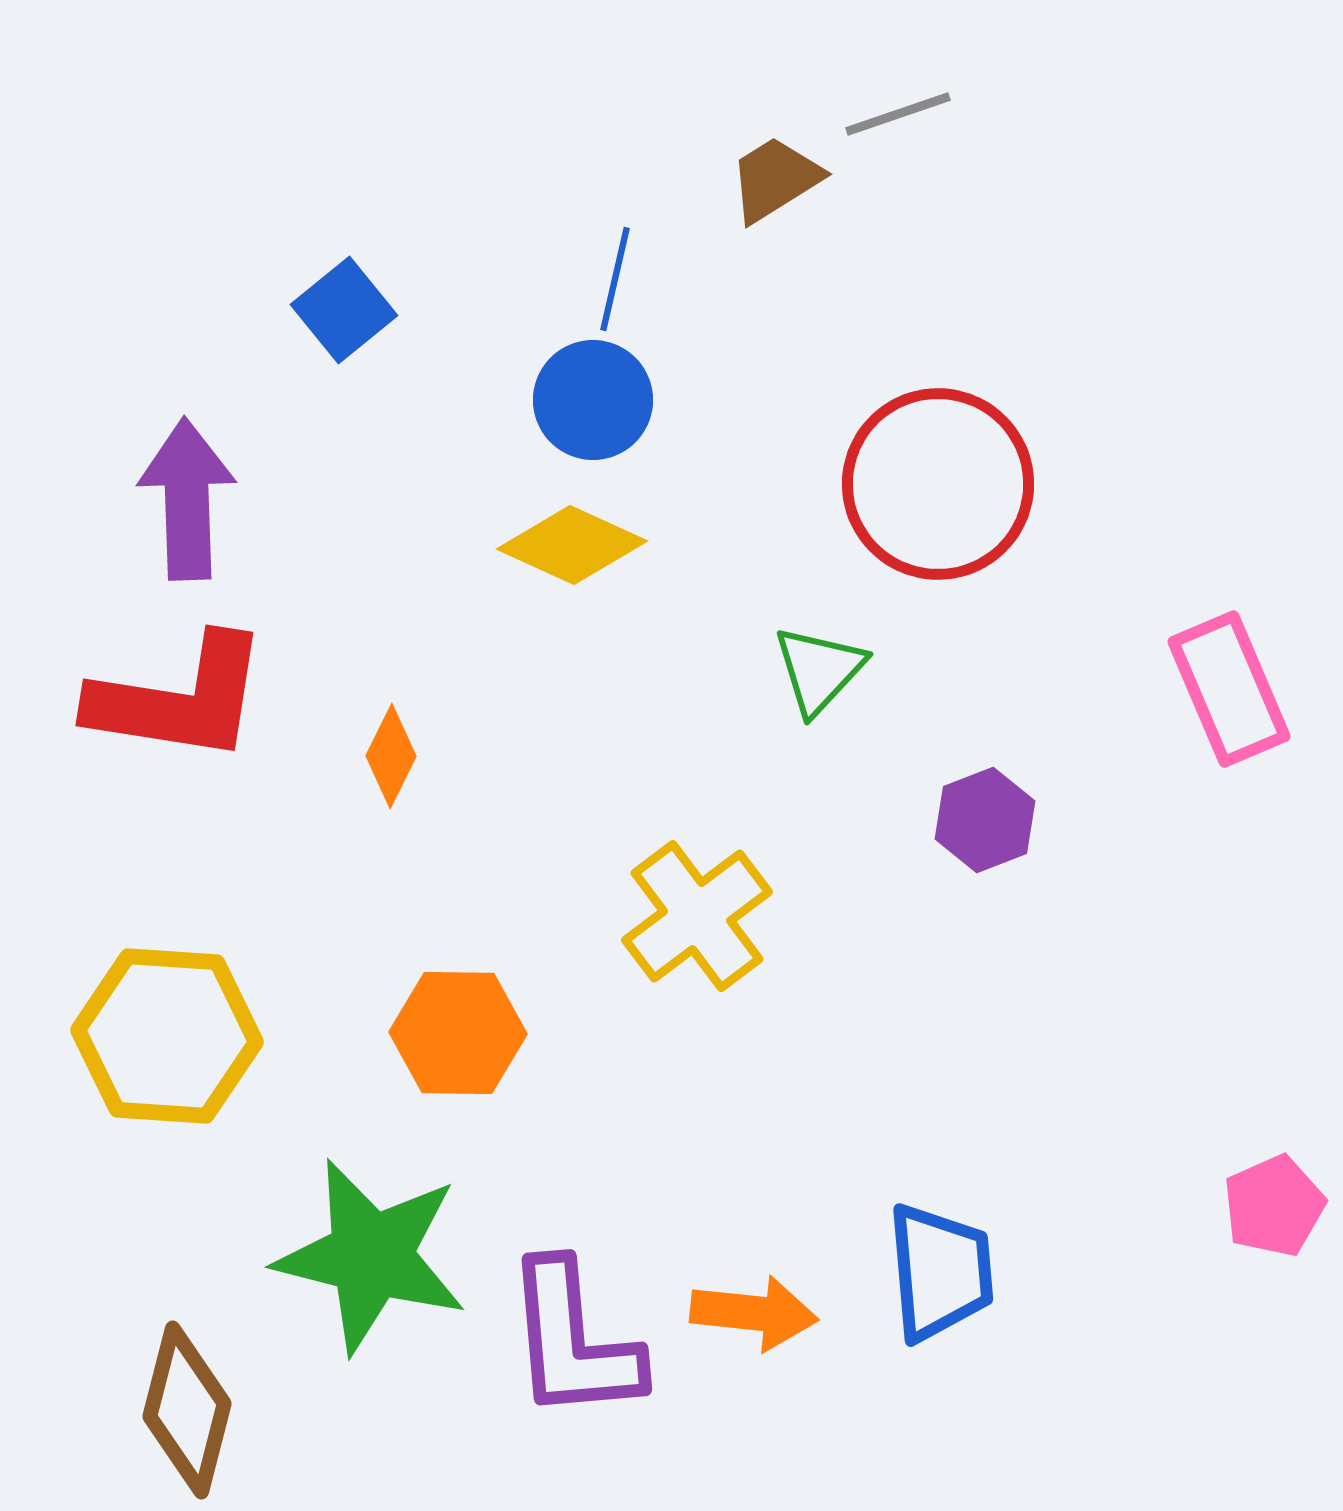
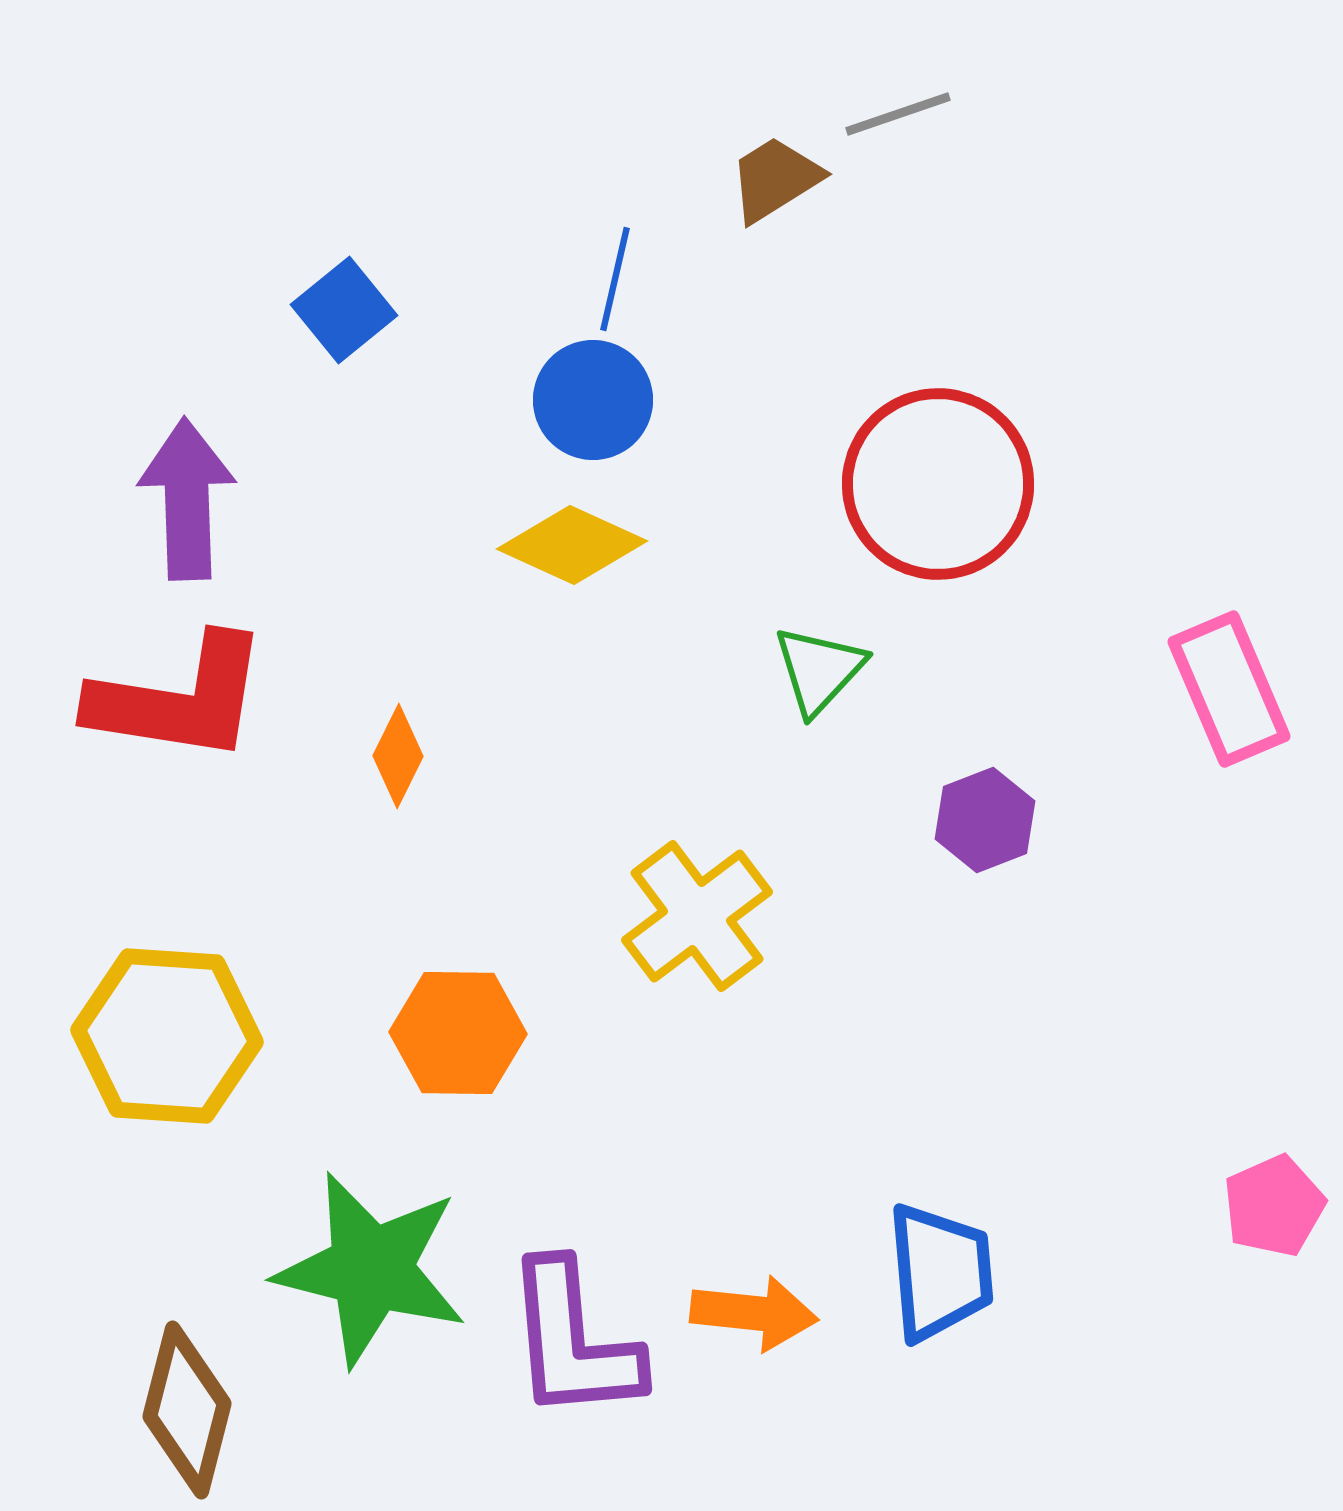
orange diamond: moved 7 px right
green star: moved 13 px down
